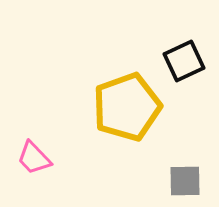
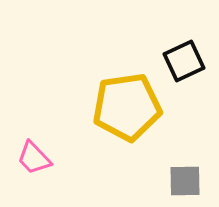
yellow pentagon: rotated 12 degrees clockwise
